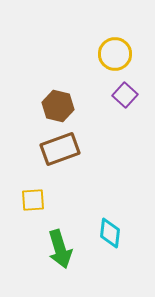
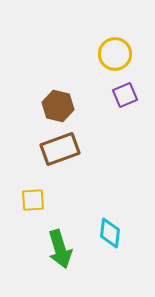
purple square: rotated 25 degrees clockwise
